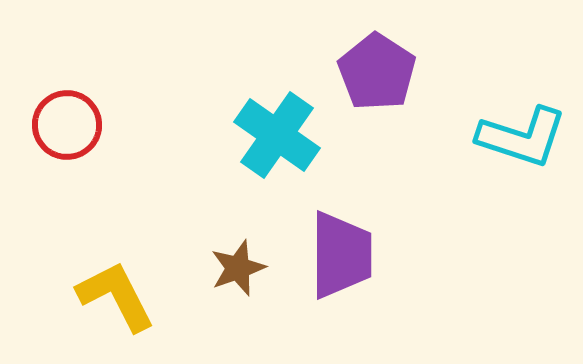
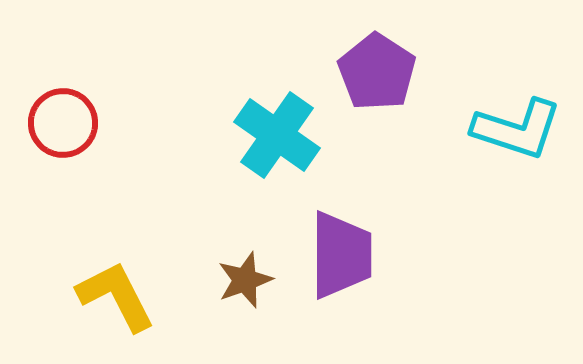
red circle: moved 4 px left, 2 px up
cyan L-shape: moved 5 px left, 8 px up
brown star: moved 7 px right, 12 px down
